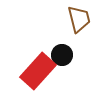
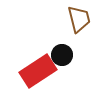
red rectangle: rotated 15 degrees clockwise
